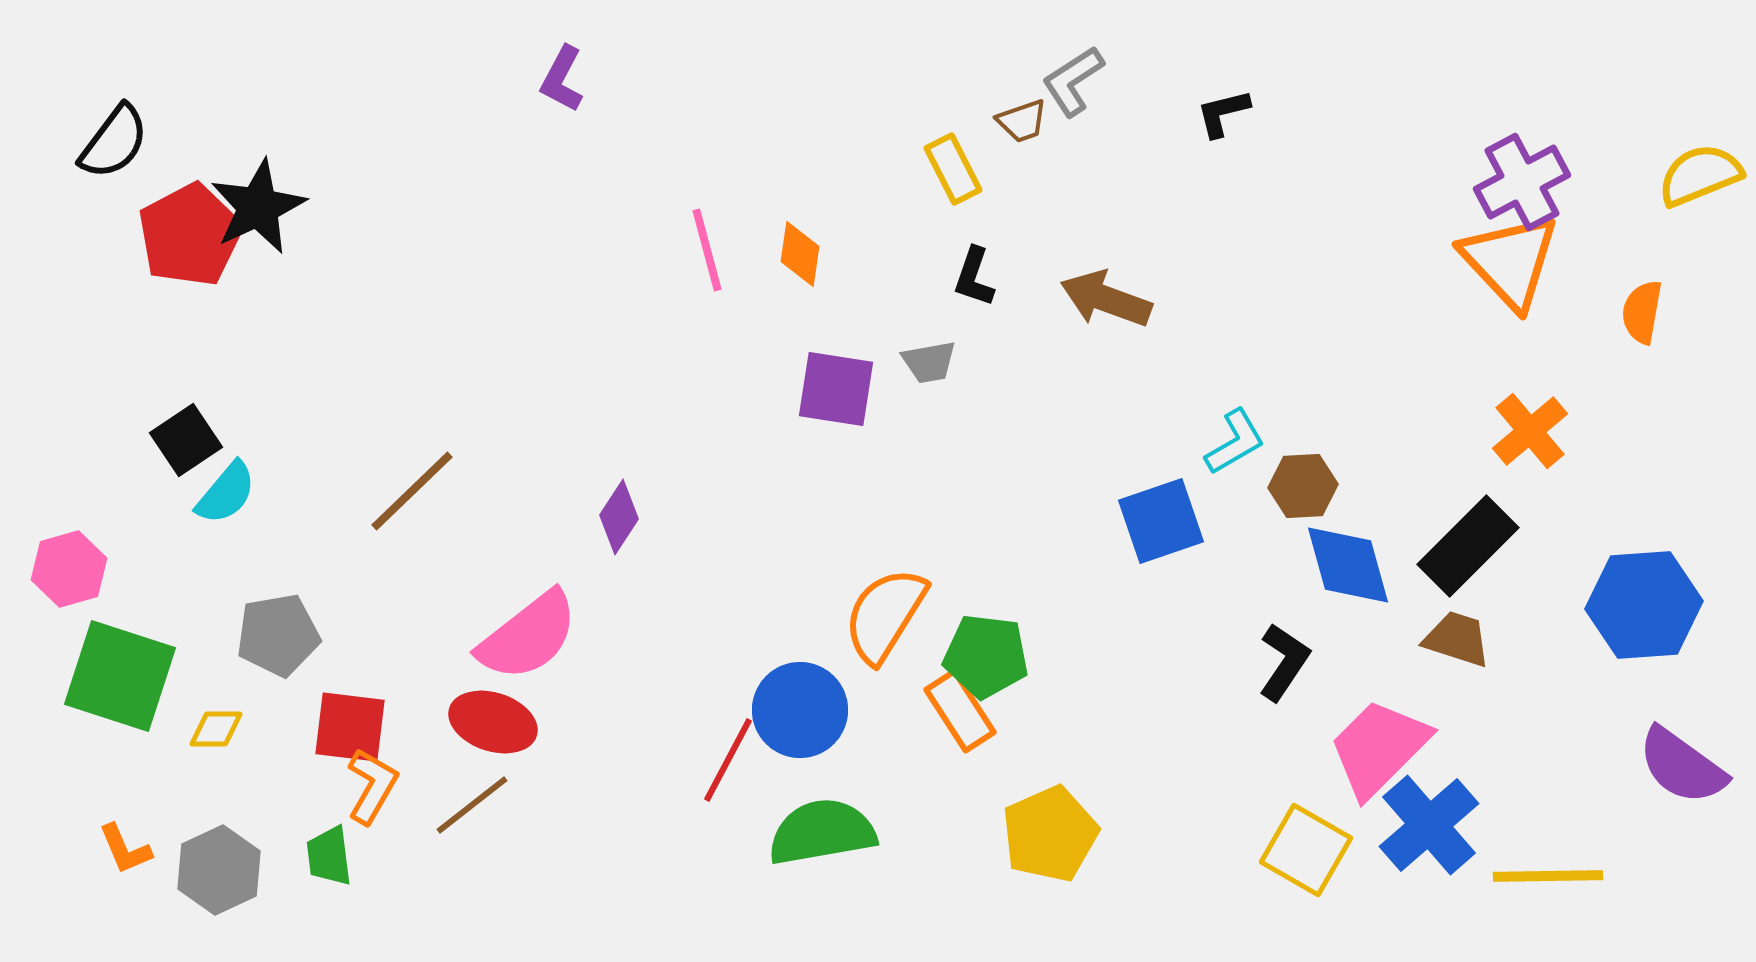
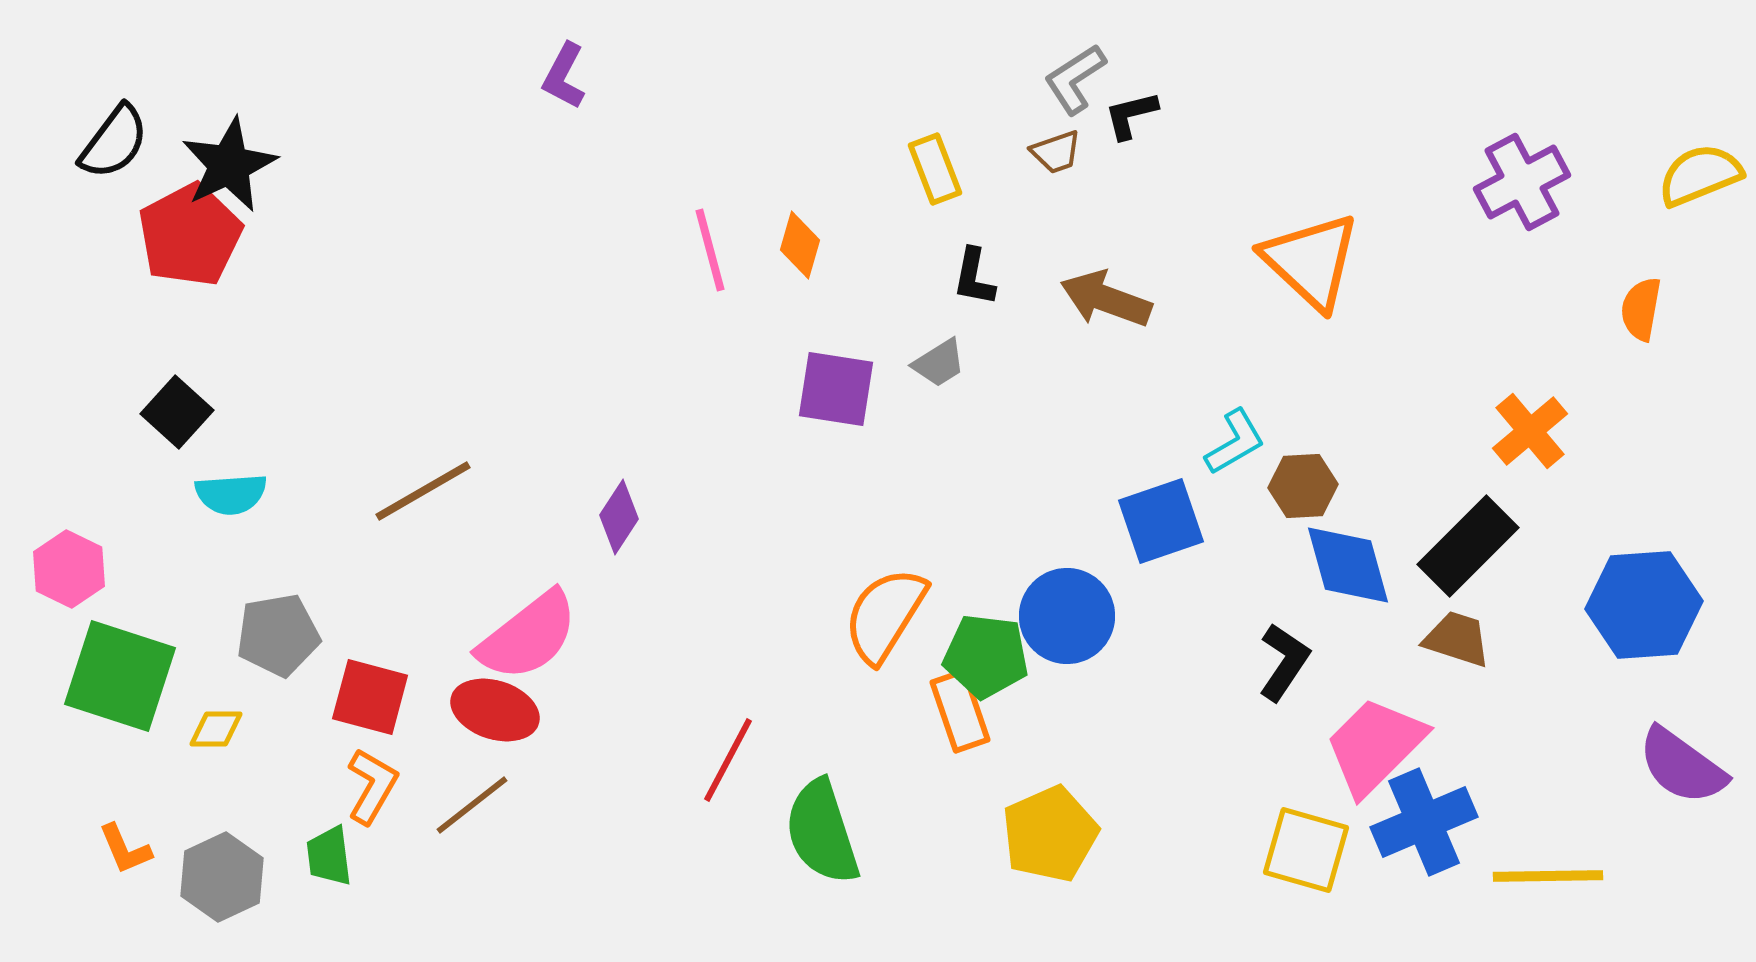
purple L-shape at (562, 79): moved 2 px right, 3 px up
gray L-shape at (1073, 81): moved 2 px right, 2 px up
black L-shape at (1223, 113): moved 92 px left, 2 px down
brown trapezoid at (1022, 121): moved 34 px right, 31 px down
yellow rectangle at (953, 169): moved 18 px left; rotated 6 degrees clockwise
black star at (258, 207): moved 29 px left, 42 px up
pink line at (707, 250): moved 3 px right
orange diamond at (800, 254): moved 9 px up; rotated 8 degrees clockwise
orange triangle at (1510, 261): moved 199 px left; rotated 4 degrees counterclockwise
black L-shape at (974, 277): rotated 8 degrees counterclockwise
orange semicircle at (1642, 312): moved 1 px left, 3 px up
gray trapezoid at (929, 362): moved 10 px right, 1 px down; rotated 22 degrees counterclockwise
black square at (186, 440): moved 9 px left, 28 px up; rotated 14 degrees counterclockwise
brown line at (412, 491): moved 11 px right; rotated 14 degrees clockwise
cyan semicircle at (226, 493): moved 5 px right, 1 px down; rotated 46 degrees clockwise
pink hexagon at (69, 569): rotated 18 degrees counterclockwise
blue circle at (800, 710): moved 267 px right, 94 px up
orange rectangle at (960, 711): rotated 14 degrees clockwise
red ellipse at (493, 722): moved 2 px right, 12 px up
red square at (350, 727): moved 20 px right, 30 px up; rotated 8 degrees clockwise
pink trapezoid at (1379, 748): moved 4 px left, 2 px up
blue cross at (1429, 825): moved 5 px left, 3 px up; rotated 18 degrees clockwise
green semicircle at (822, 832): rotated 98 degrees counterclockwise
yellow square at (1306, 850): rotated 14 degrees counterclockwise
gray hexagon at (219, 870): moved 3 px right, 7 px down
